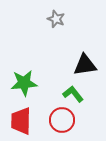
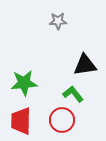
gray star: moved 2 px right, 2 px down; rotated 24 degrees counterclockwise
